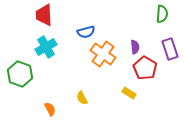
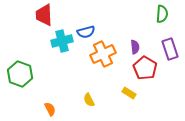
cyan cross: moved 16 px right, 6 px up; rotated 15 degrees clockwise
orange cross: rotated 30 degrees clockwise
yellow semicircle: moved 7 px right, 2 px down
